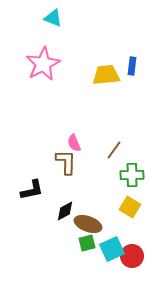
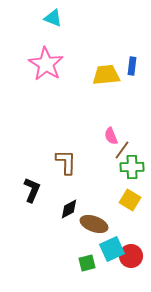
pink star: moved 3 px right; rotated 12 degrees counterclockwise
pink semicircle: moved 37 px right, 7 px up
brown line: moved 8 px right
green cross: moved 8 px up
black L-shape: rotated 55 degrees counterclockwise
yellow square: moved 7 px up
black diamond: moved 4 px right, 2 px up
brown ellipse: moved 6 px right
green square: moved 20 px down
red circle: moved 1 px left
